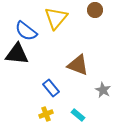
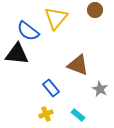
blue semicircle: moved 2 px right
gray star: moved 3 px left, 1 px up
